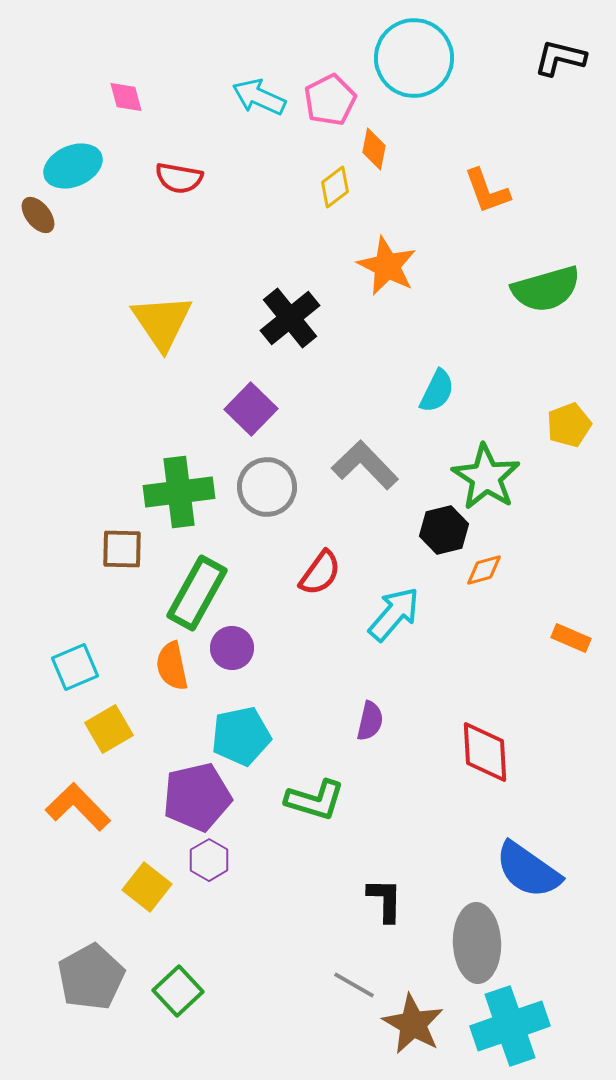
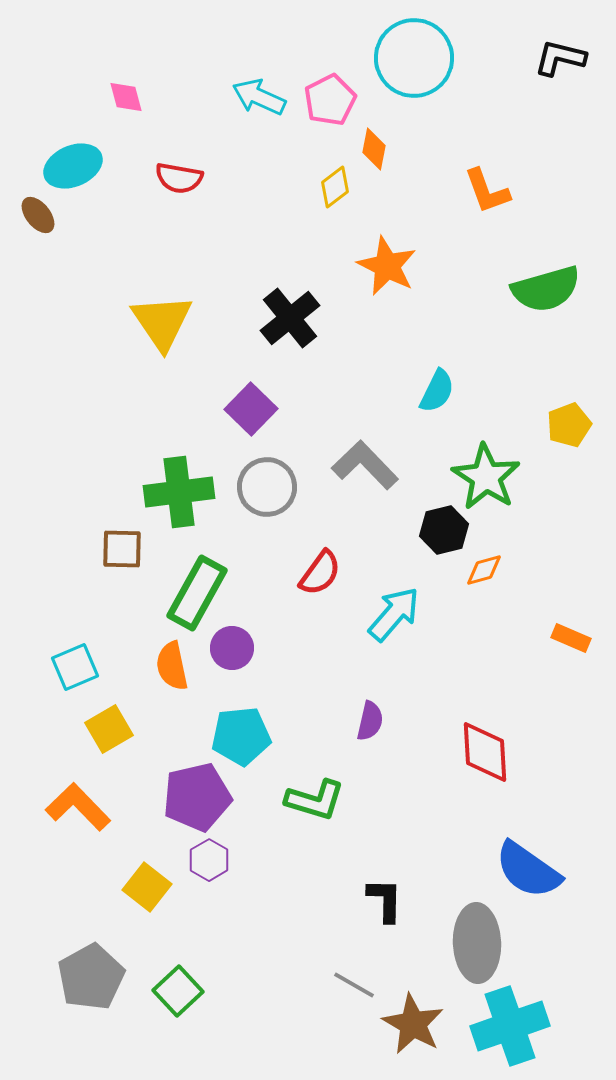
cyan pentagon at (241, 736): rotated 6 degrees clockwise
